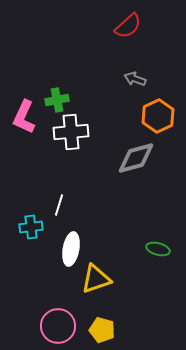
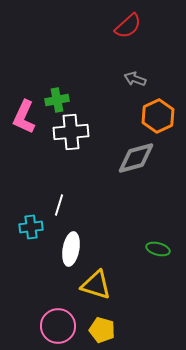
yellow triangle: moved 6 px down; rotated 36 degrees clockwise
